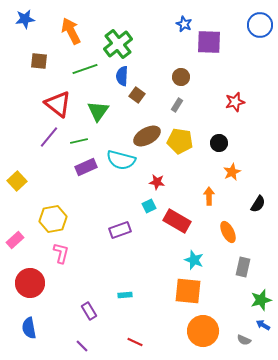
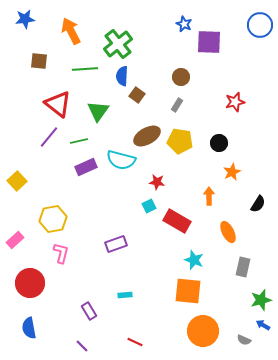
green line at (85, 69): rotated 15 degrees clockwise
purple rectangle at (120, 230): moved 4 px left, 14 px down
